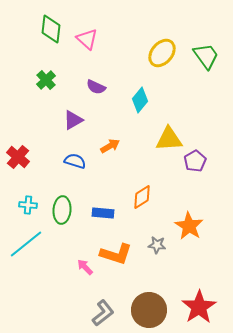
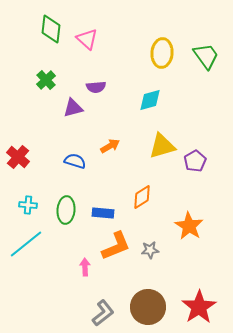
yellow ellipse: rotated 36 degrees counterclockwise
purple semicircle: rotated 30 degrees counterclockwise
cyan diamond: moved 10 px right; rotated 35 degrees clockwise
purple triangle: moved 12 px up; rotated 15 degrees clockwise
yellow triangle: moved 7 px left, 7 px down; rotated 12 degrees counterclockwise
green ellipse: moved 4 px right
gray star: moved 7 px left, 5 px down; rotated 12 degrees counterclockwise
orange L-shape: moved 8 px up; rotated 40 degrees counterclockwise
pink arrow: rotated 42 degrees clockwise
brown circle: moved 1 px left, 3 px up
